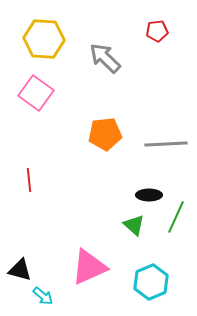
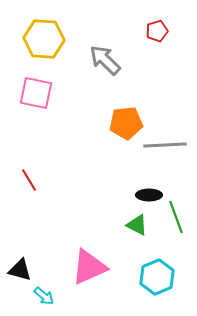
red pentagon: rotated 10 degrees counterclockwise
gray arrow: moved 2 px down
pink square: rotated 24 degrees counterclockwise
orange pentagon: moved 21 px right, 11 px up
gray line: moved 1 px left, 1 px down
red line: rotated 25 degrees counterclockwise
green line: rotated 44 degrees counterclockwise
green triangle: moved 3 px right; rotated 15 degrees counterclockwise
cyan hexagon: moved 6 px right, 5 px up
cyan arrow: moved 1 px right
